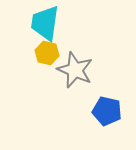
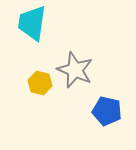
cyan trapezoid: moved 13 px left
yellow hexagon: moved 7 px left, 30 px down
